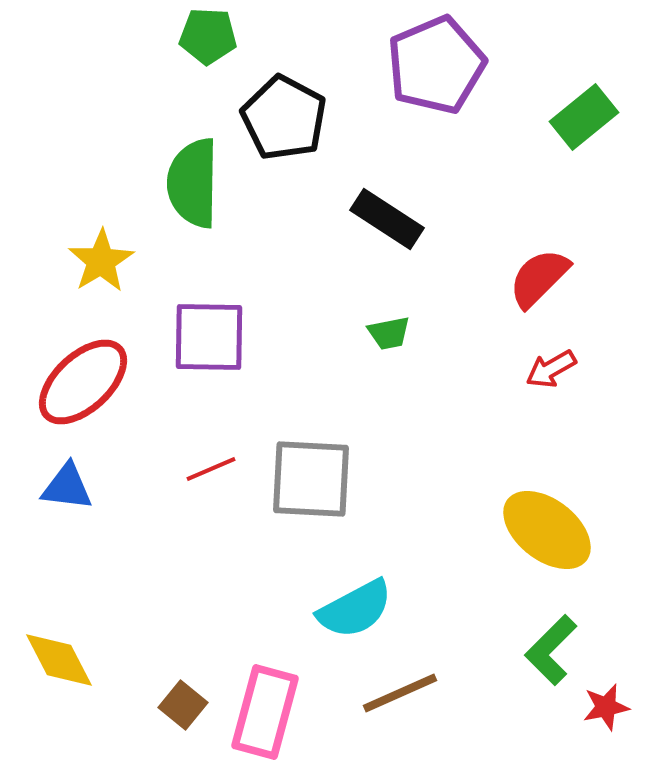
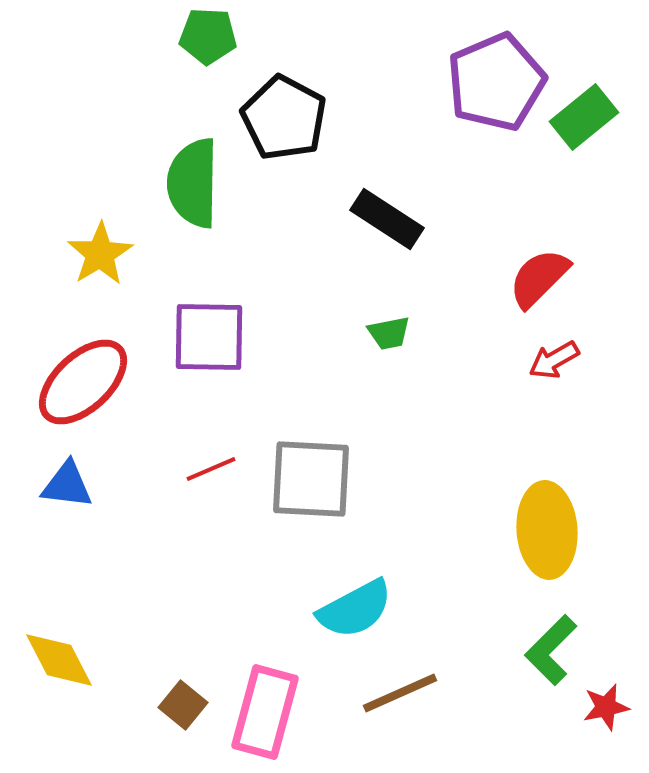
purple pentagon: moved 60 px right, 17 px down
yellow star: moved 1 px left, 7 px up
red arrow: moved 3 px right, 9 px up
blue triangle: moved 2 px up
yellow ellipse: rotated 48 degrees clockwise
